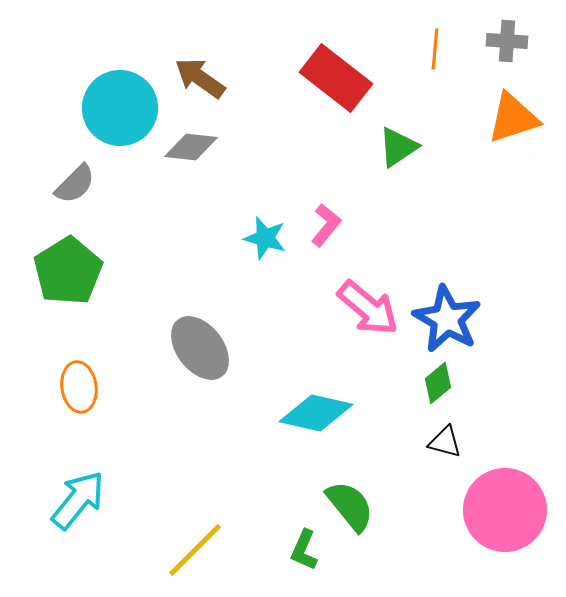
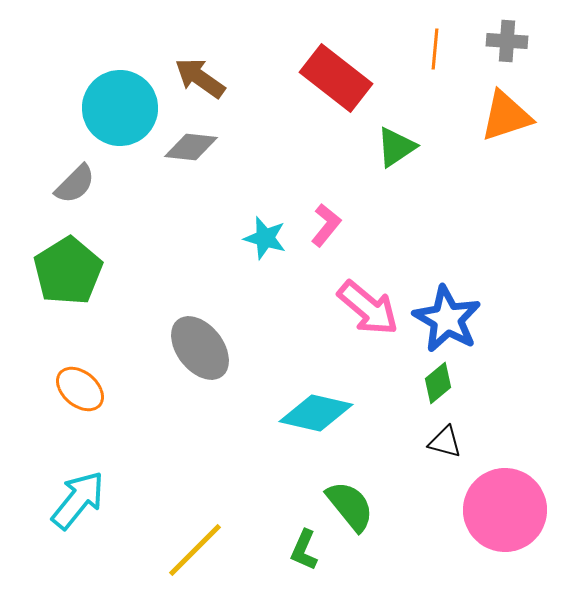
orange triangle: moved 7 px left, 2 px up
green triangle: moved 2 px left
orange ellipse: moved 1 px right, 2 px down; rotated 42 degrees counterclockwise
